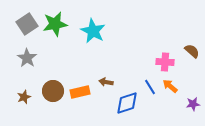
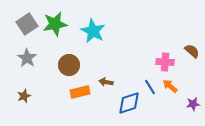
brown circle: moved 16 px right, 26 px up
brown star: moved 1 px up
blue diamond: moved 2 px right
